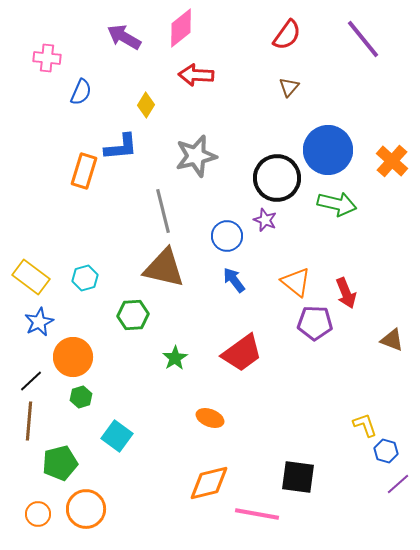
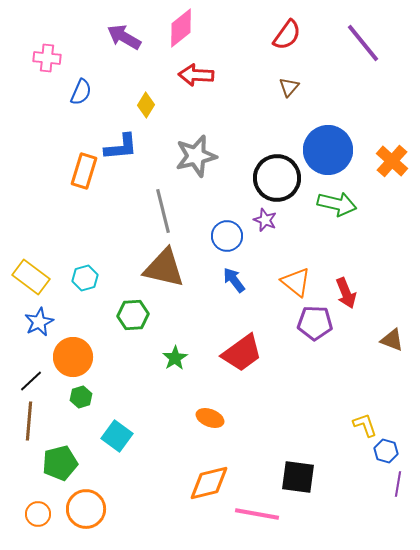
purple line at (363, 39): moved 4 px down
purple line at (398, 484): rotated 40 degrees counterclockwise
